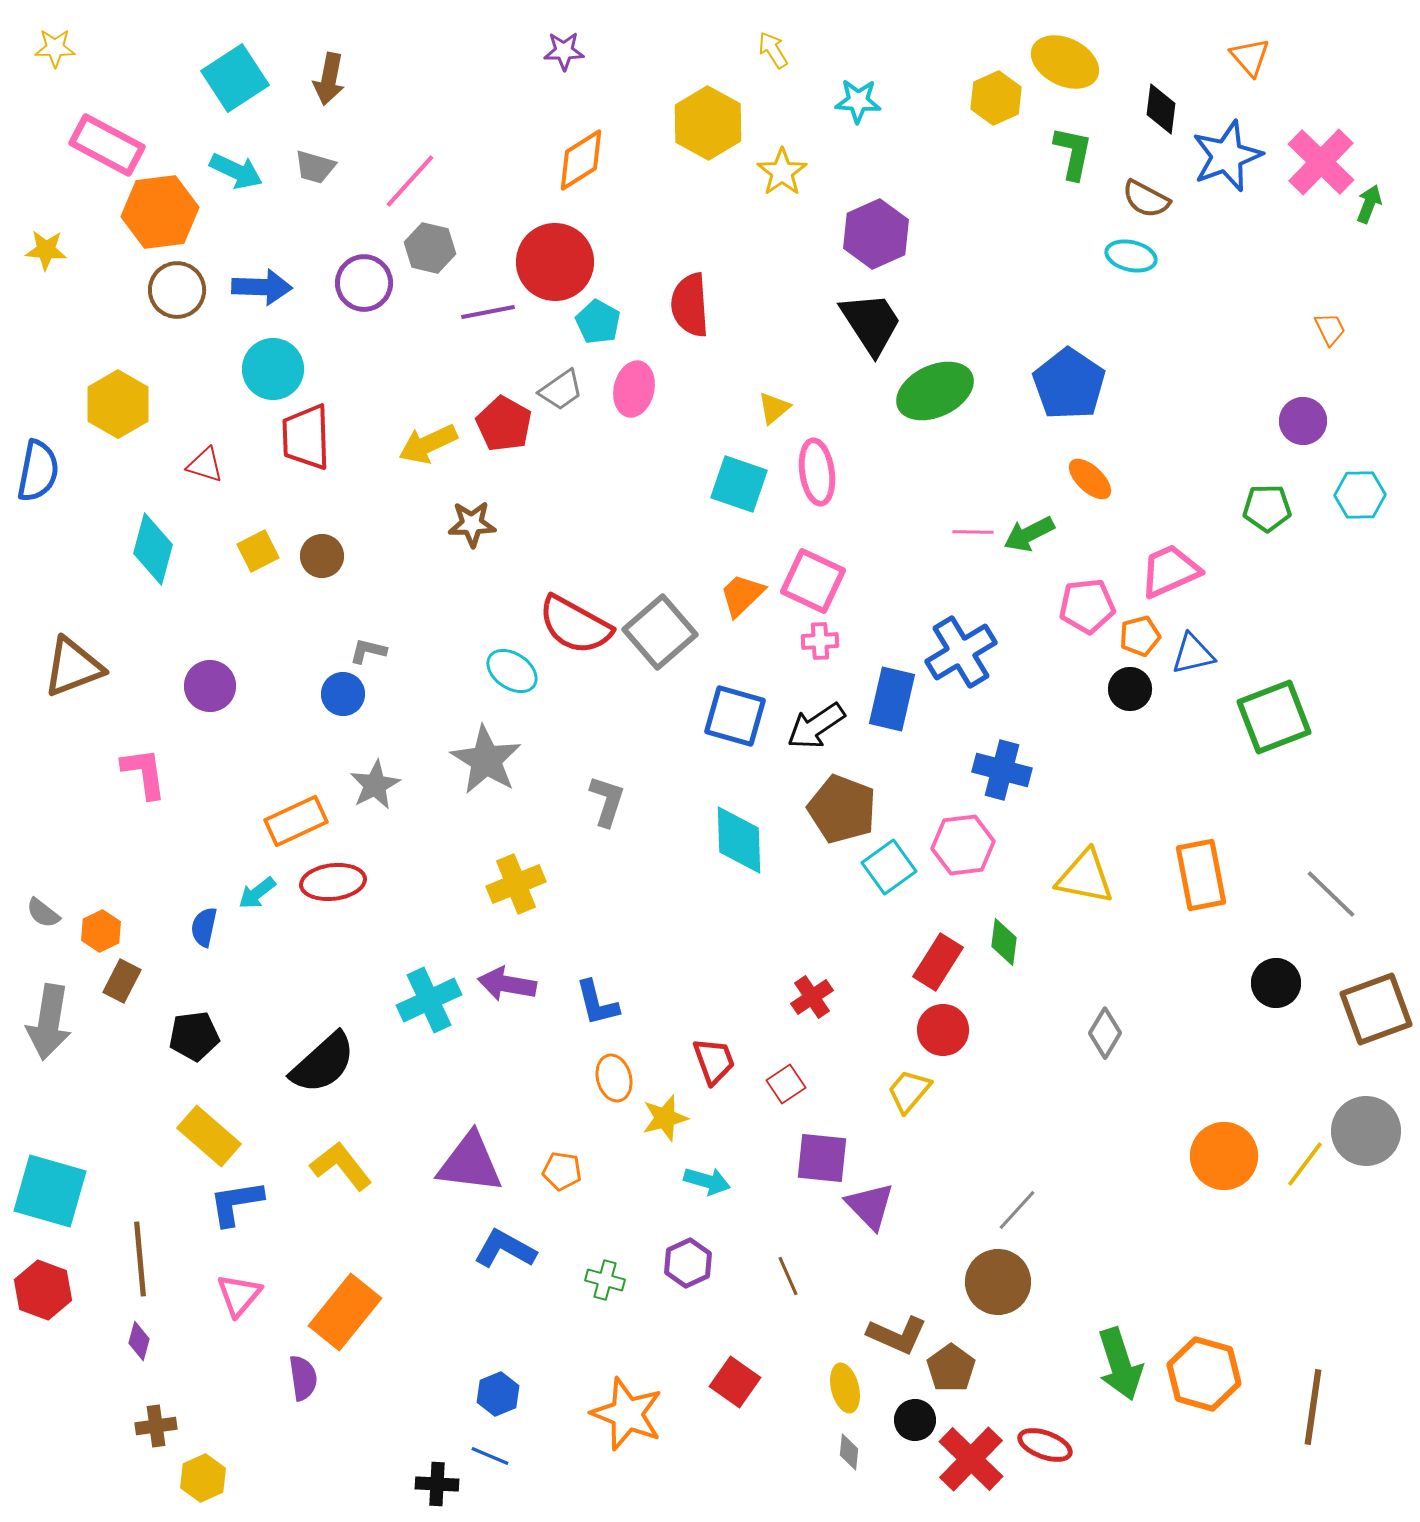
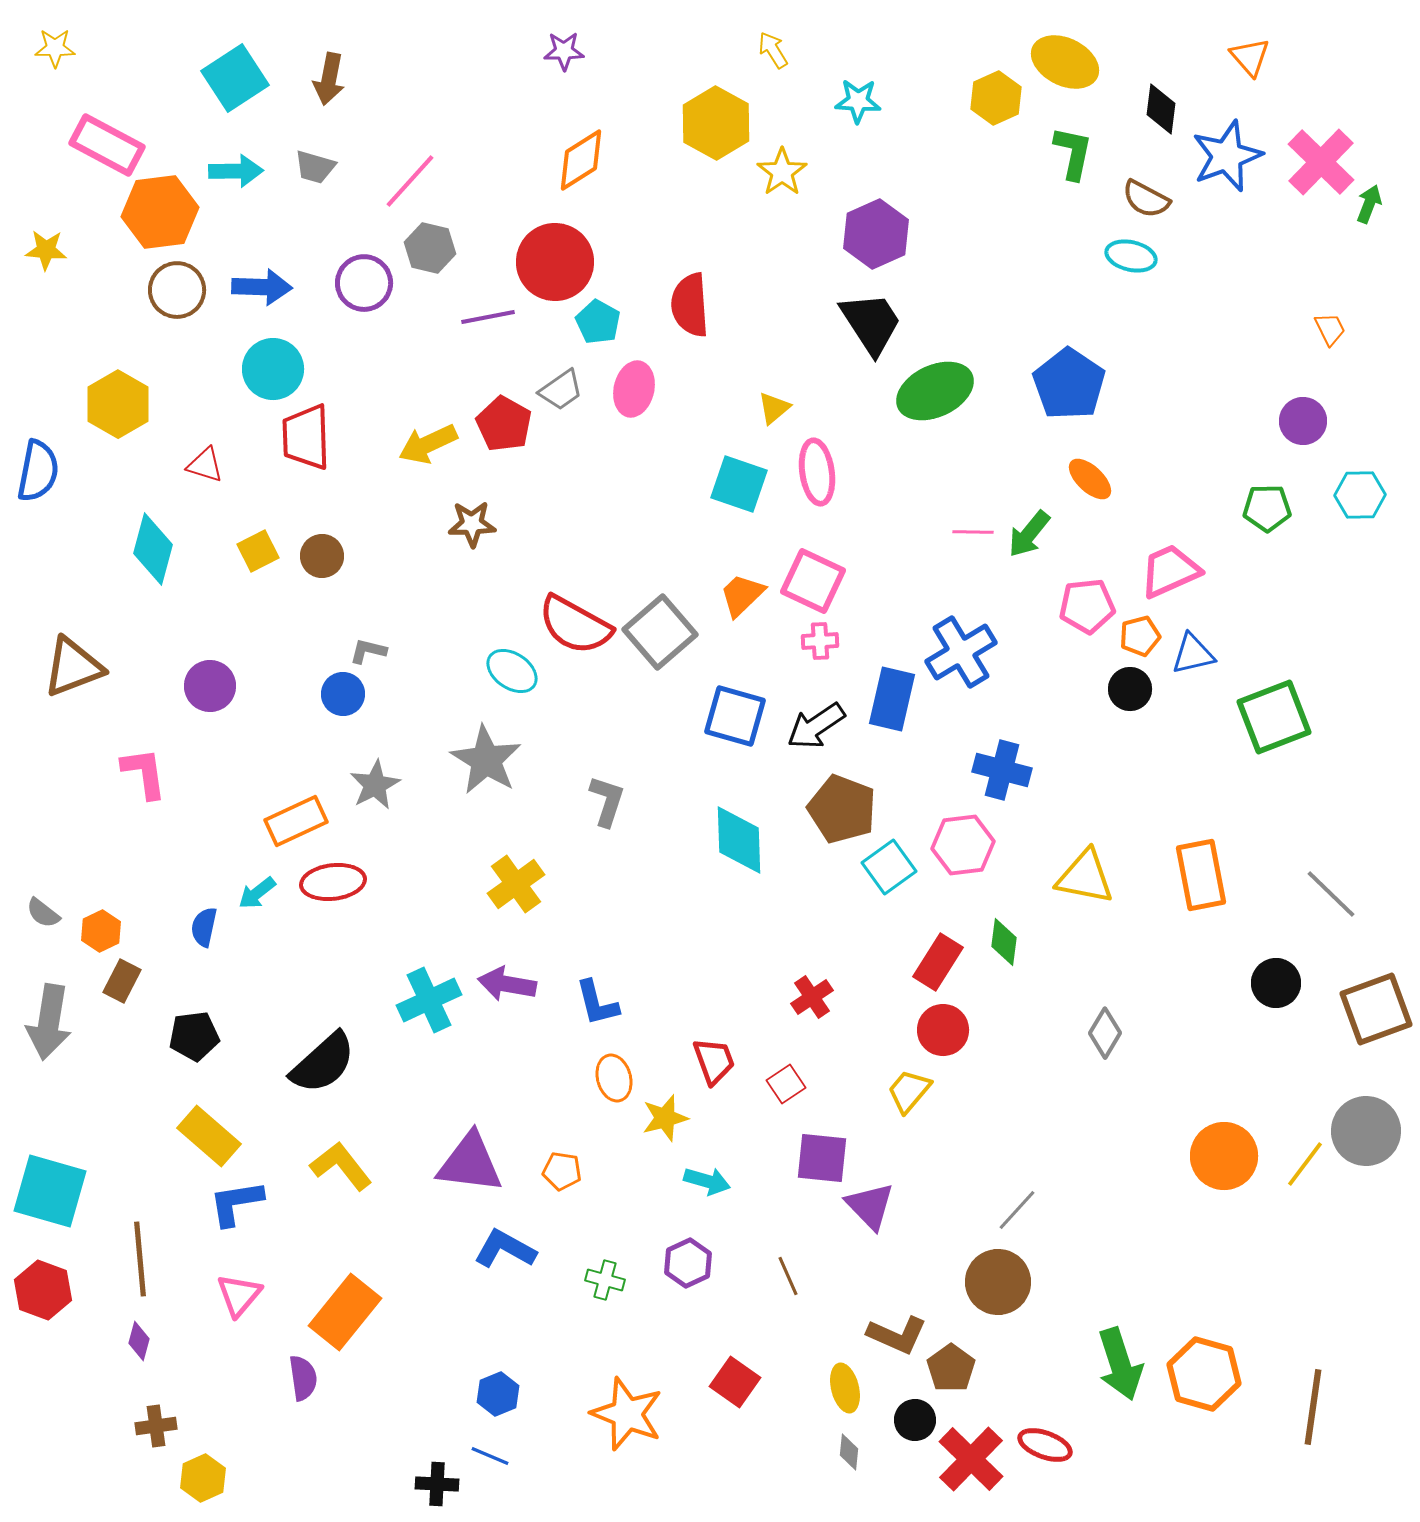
yellow hexagon at (708, 123): moved 8 px right
cyan arrow at (236, 171): rotated 26 degrees counterclockwise
purple line at (488, 312): moved 5 px down
green arrow at (1029, 534): rotated 24 degrees counterclockwise
yellow cross at (516, 884): rotated 14 degrees counterclockwise
